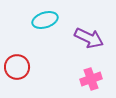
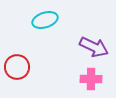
purple arrow: moved 5 px right, 9 px down
pink cross: rotated 20 degrees clockwise
